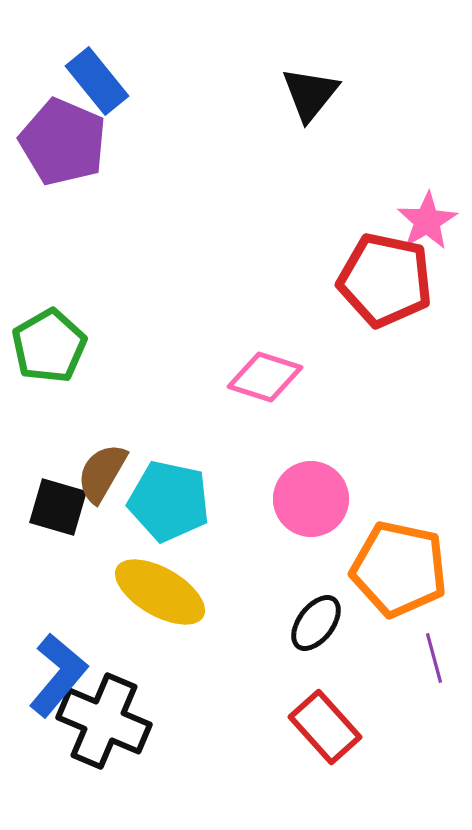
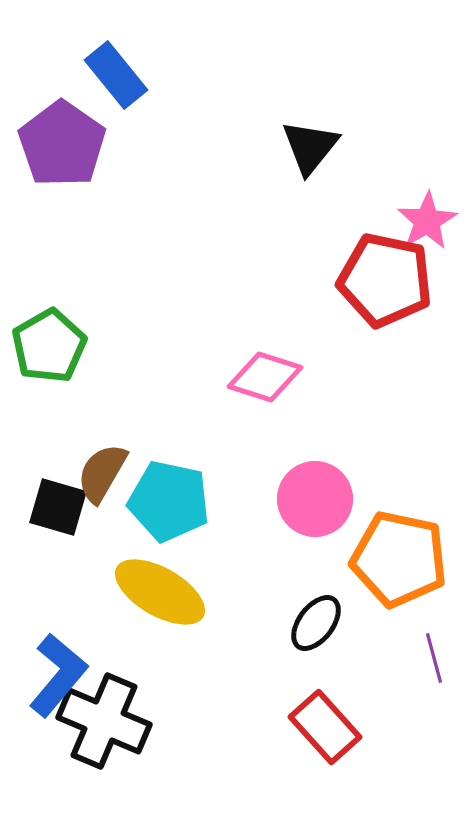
blue rectangle: moved 19 px right, 6 px up
black triangle: moved 53 px down
purple pentagon: moved 1 px left, 2 px down; rotated 12 degrees clockwise
pink circle: moved 4 px right
orange pentagon: moved 10 px up
